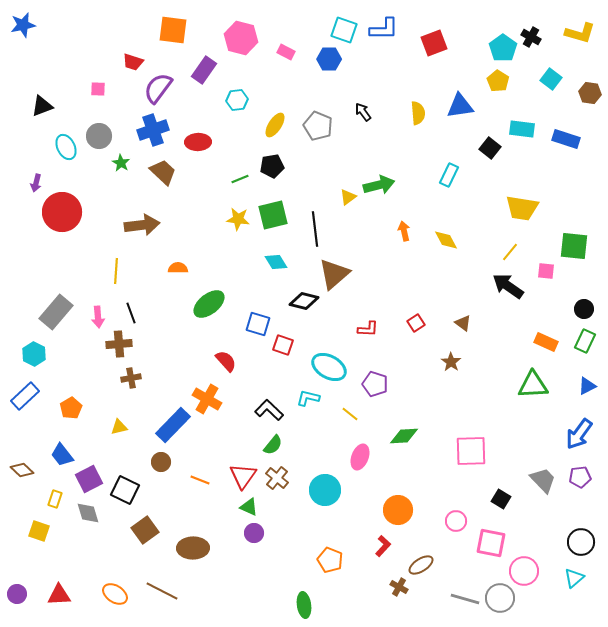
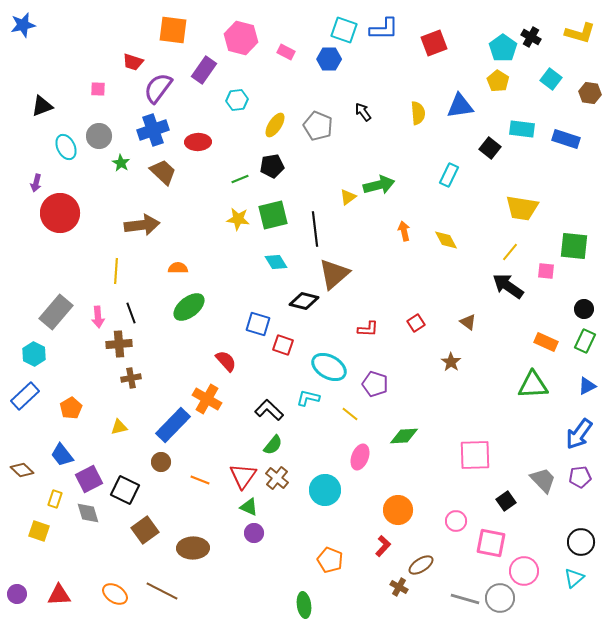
red circle at (62, 212): moved 2 px left, 1 px down
green ellipse at (209, 304): moved 20 px left, 3 px down
brown triangle at (463, 323): moved 5 px right, 1 px up
pink square at (471, 451): moved 4 px right, 4 px down
black square at (501, 499): moved 5 px right, 2 px down; rotated 24 degrees clockwise
